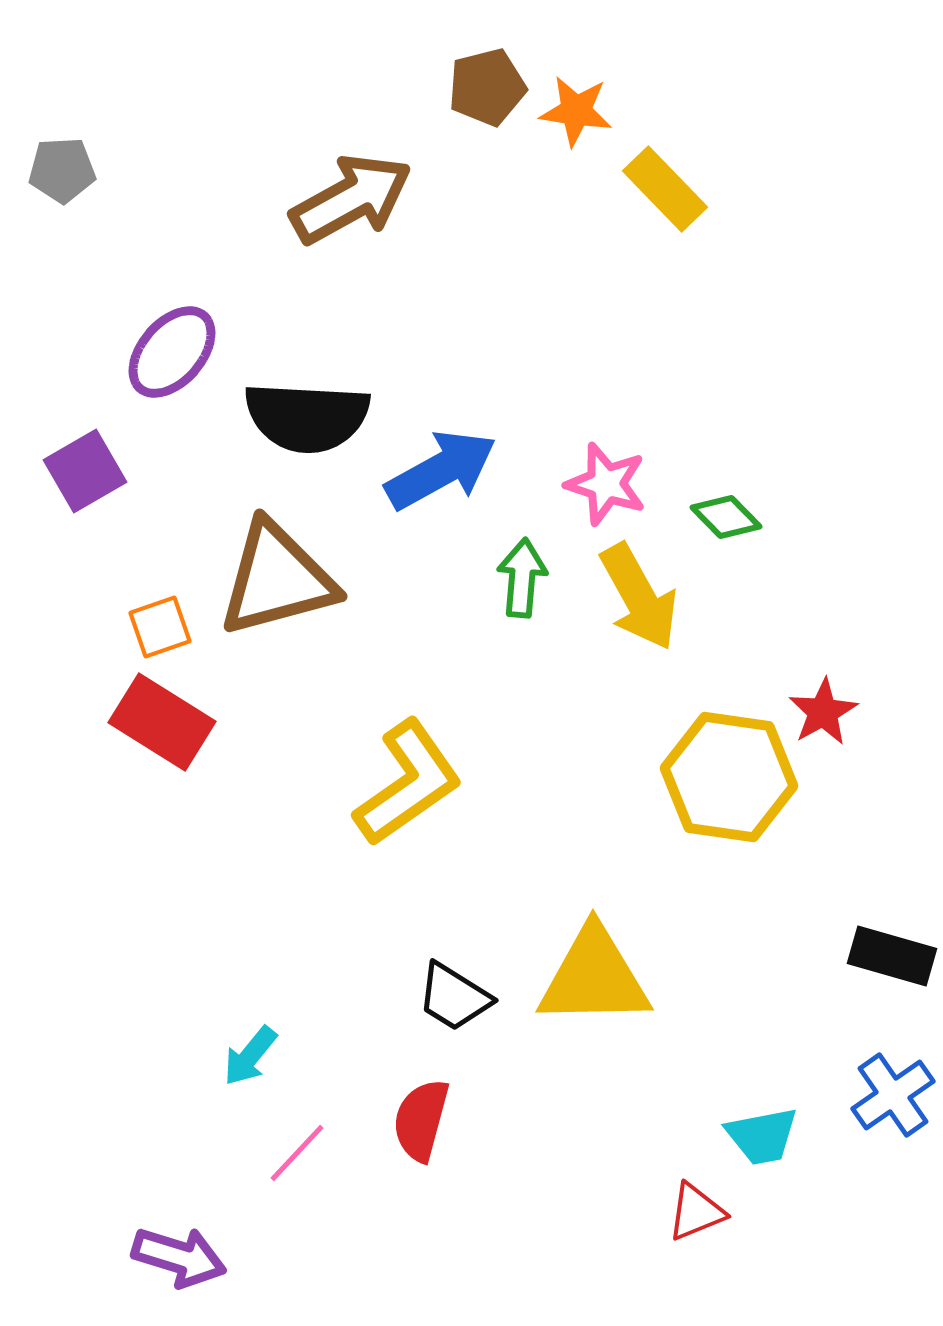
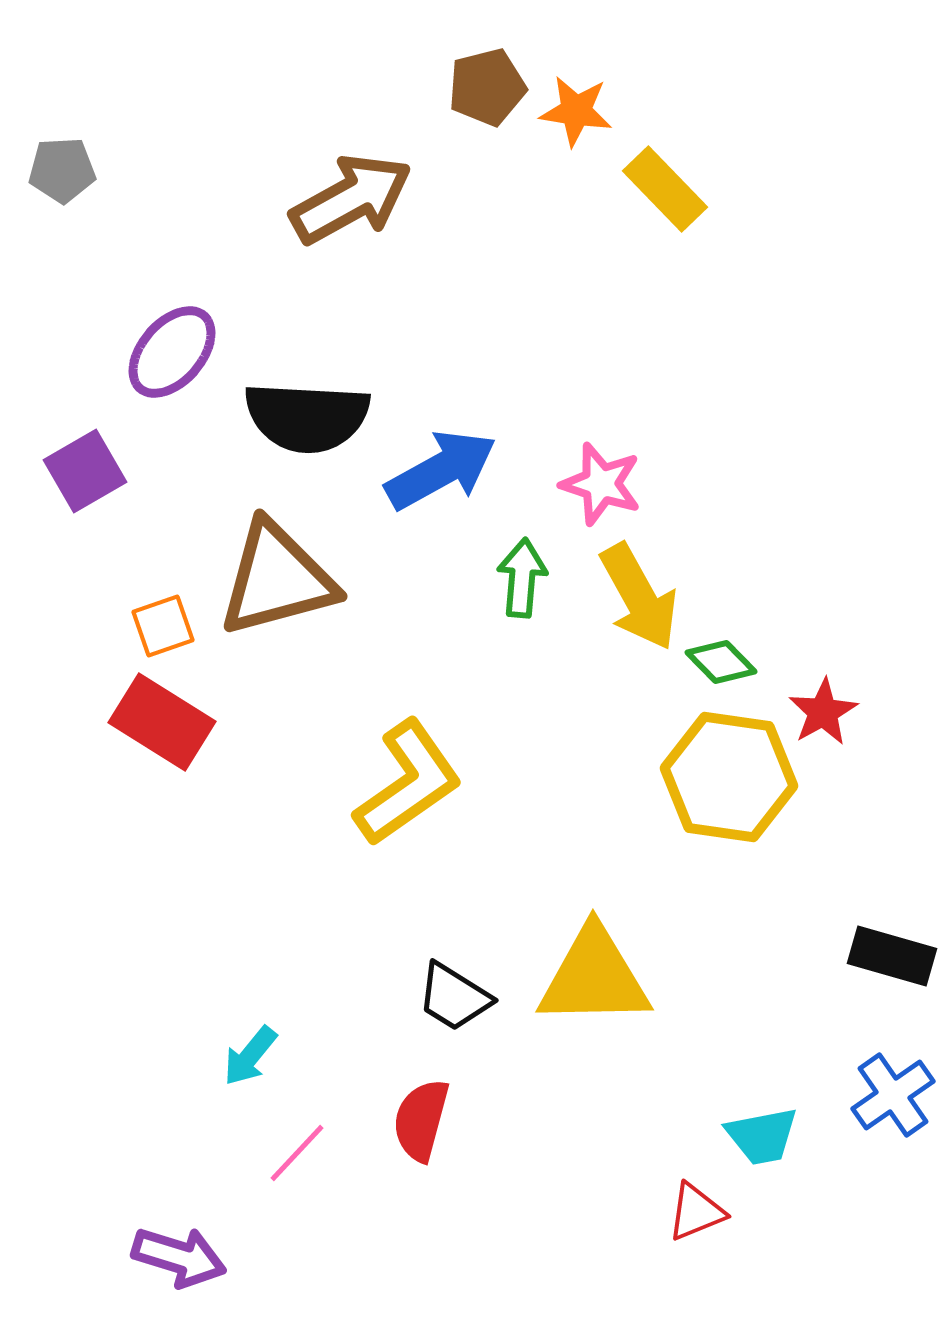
pink star: moved 5 px left
green diamond: moved 5 px left, 145 px down
orange square: moved 3 px right, 1 px up
